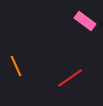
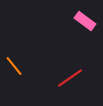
orange line: moved 2 px left; rotated 15 degrees counterclockwise
